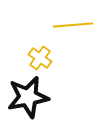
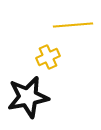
yellow cross: moved 8 px right, 1 px up; rotated 30 degrees clockwise
